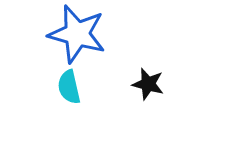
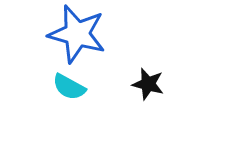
cyan semicircle: rotated 48 degrees counterclockwise
